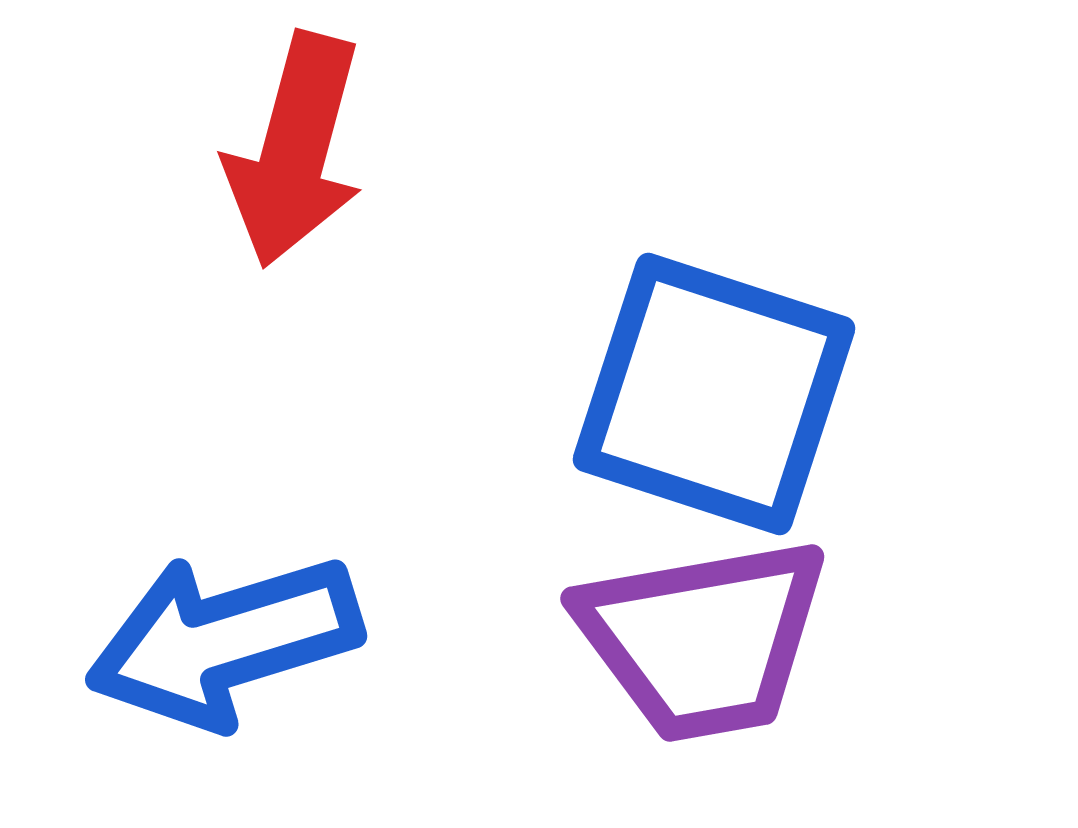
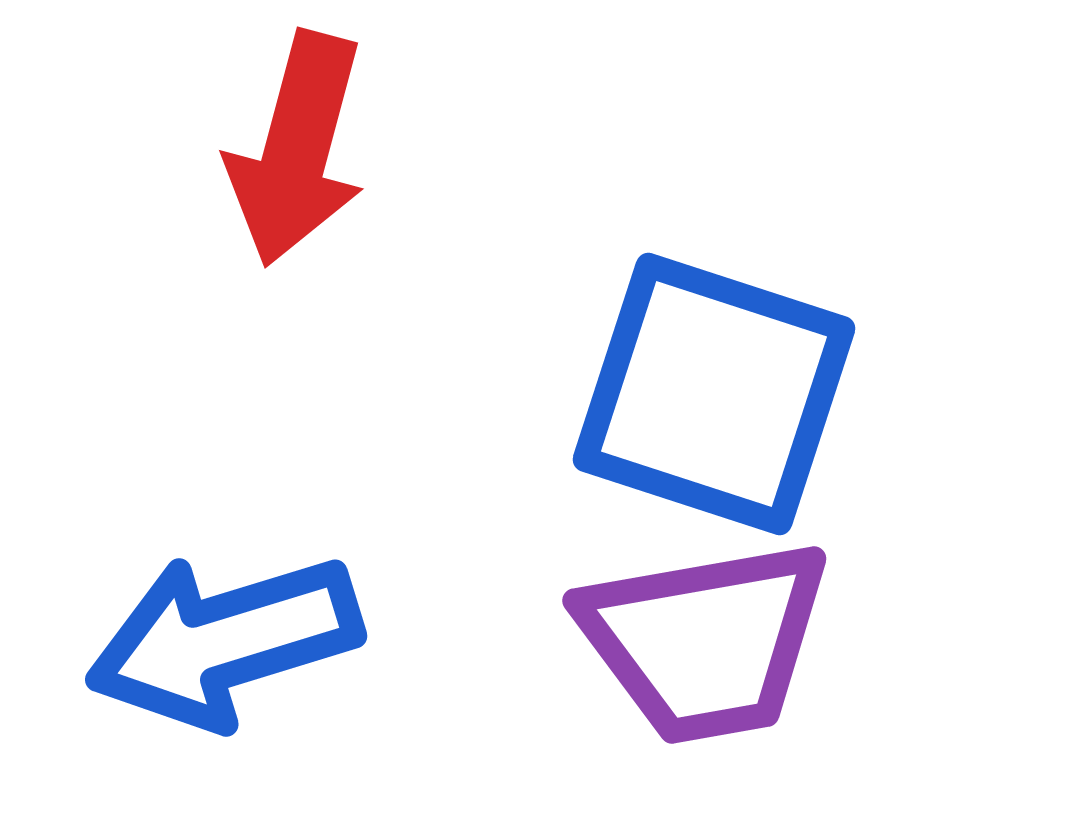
red arrow: moved 2 px right, 1 px up
purple trapezoid: moved 2 px right, 2 px down
